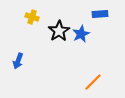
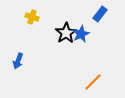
blue rectangle: rotated 49 degrees counterclockwise
black star: moved 7 px right, 2 px down
